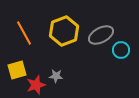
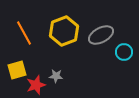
cyan circle: moved 3 px right, 2 px down
